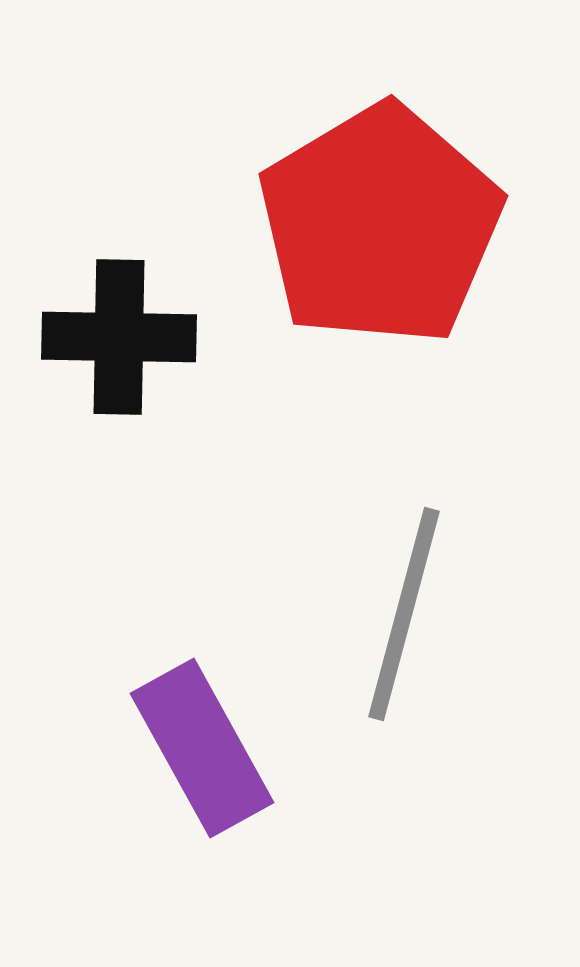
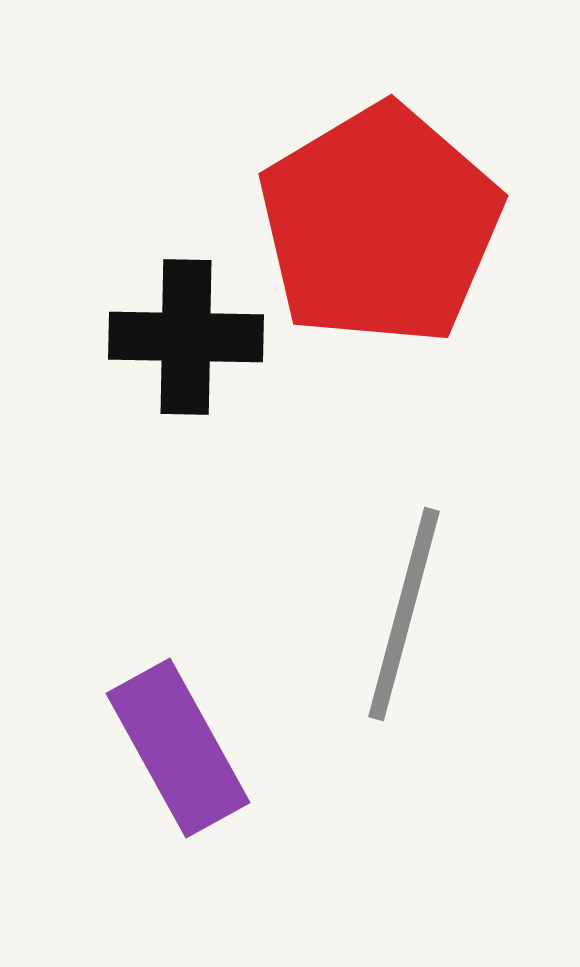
black cross: moved 67 px right
purple rectangle: moved 24 px left
